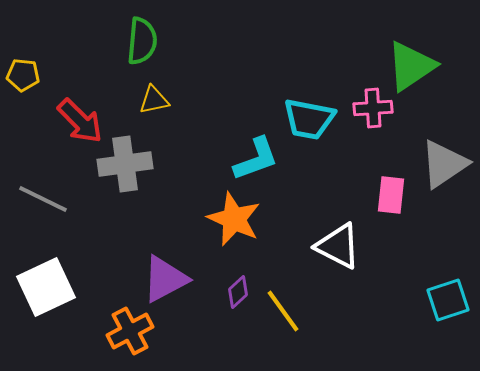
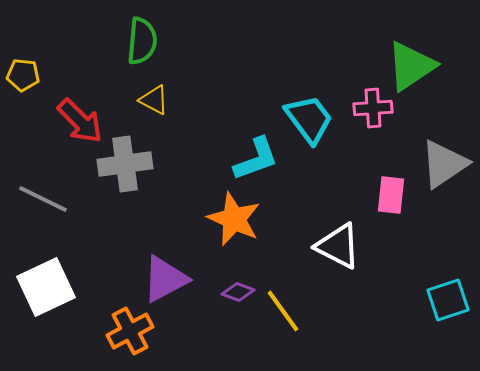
yellow triangle: rotated 40 degrees clockwise
cyan trapezoid: rotated 138 degrees counterclockwise
purple diamond: rotated 64 degrees clockwise
